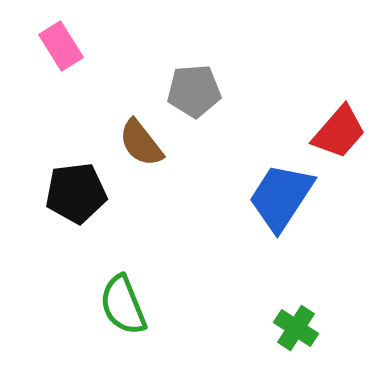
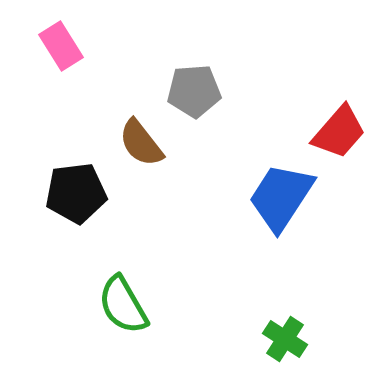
green semicircle: rotated 8 degrees counterclockwise
green cross: moved 11 px left, 11 px down
